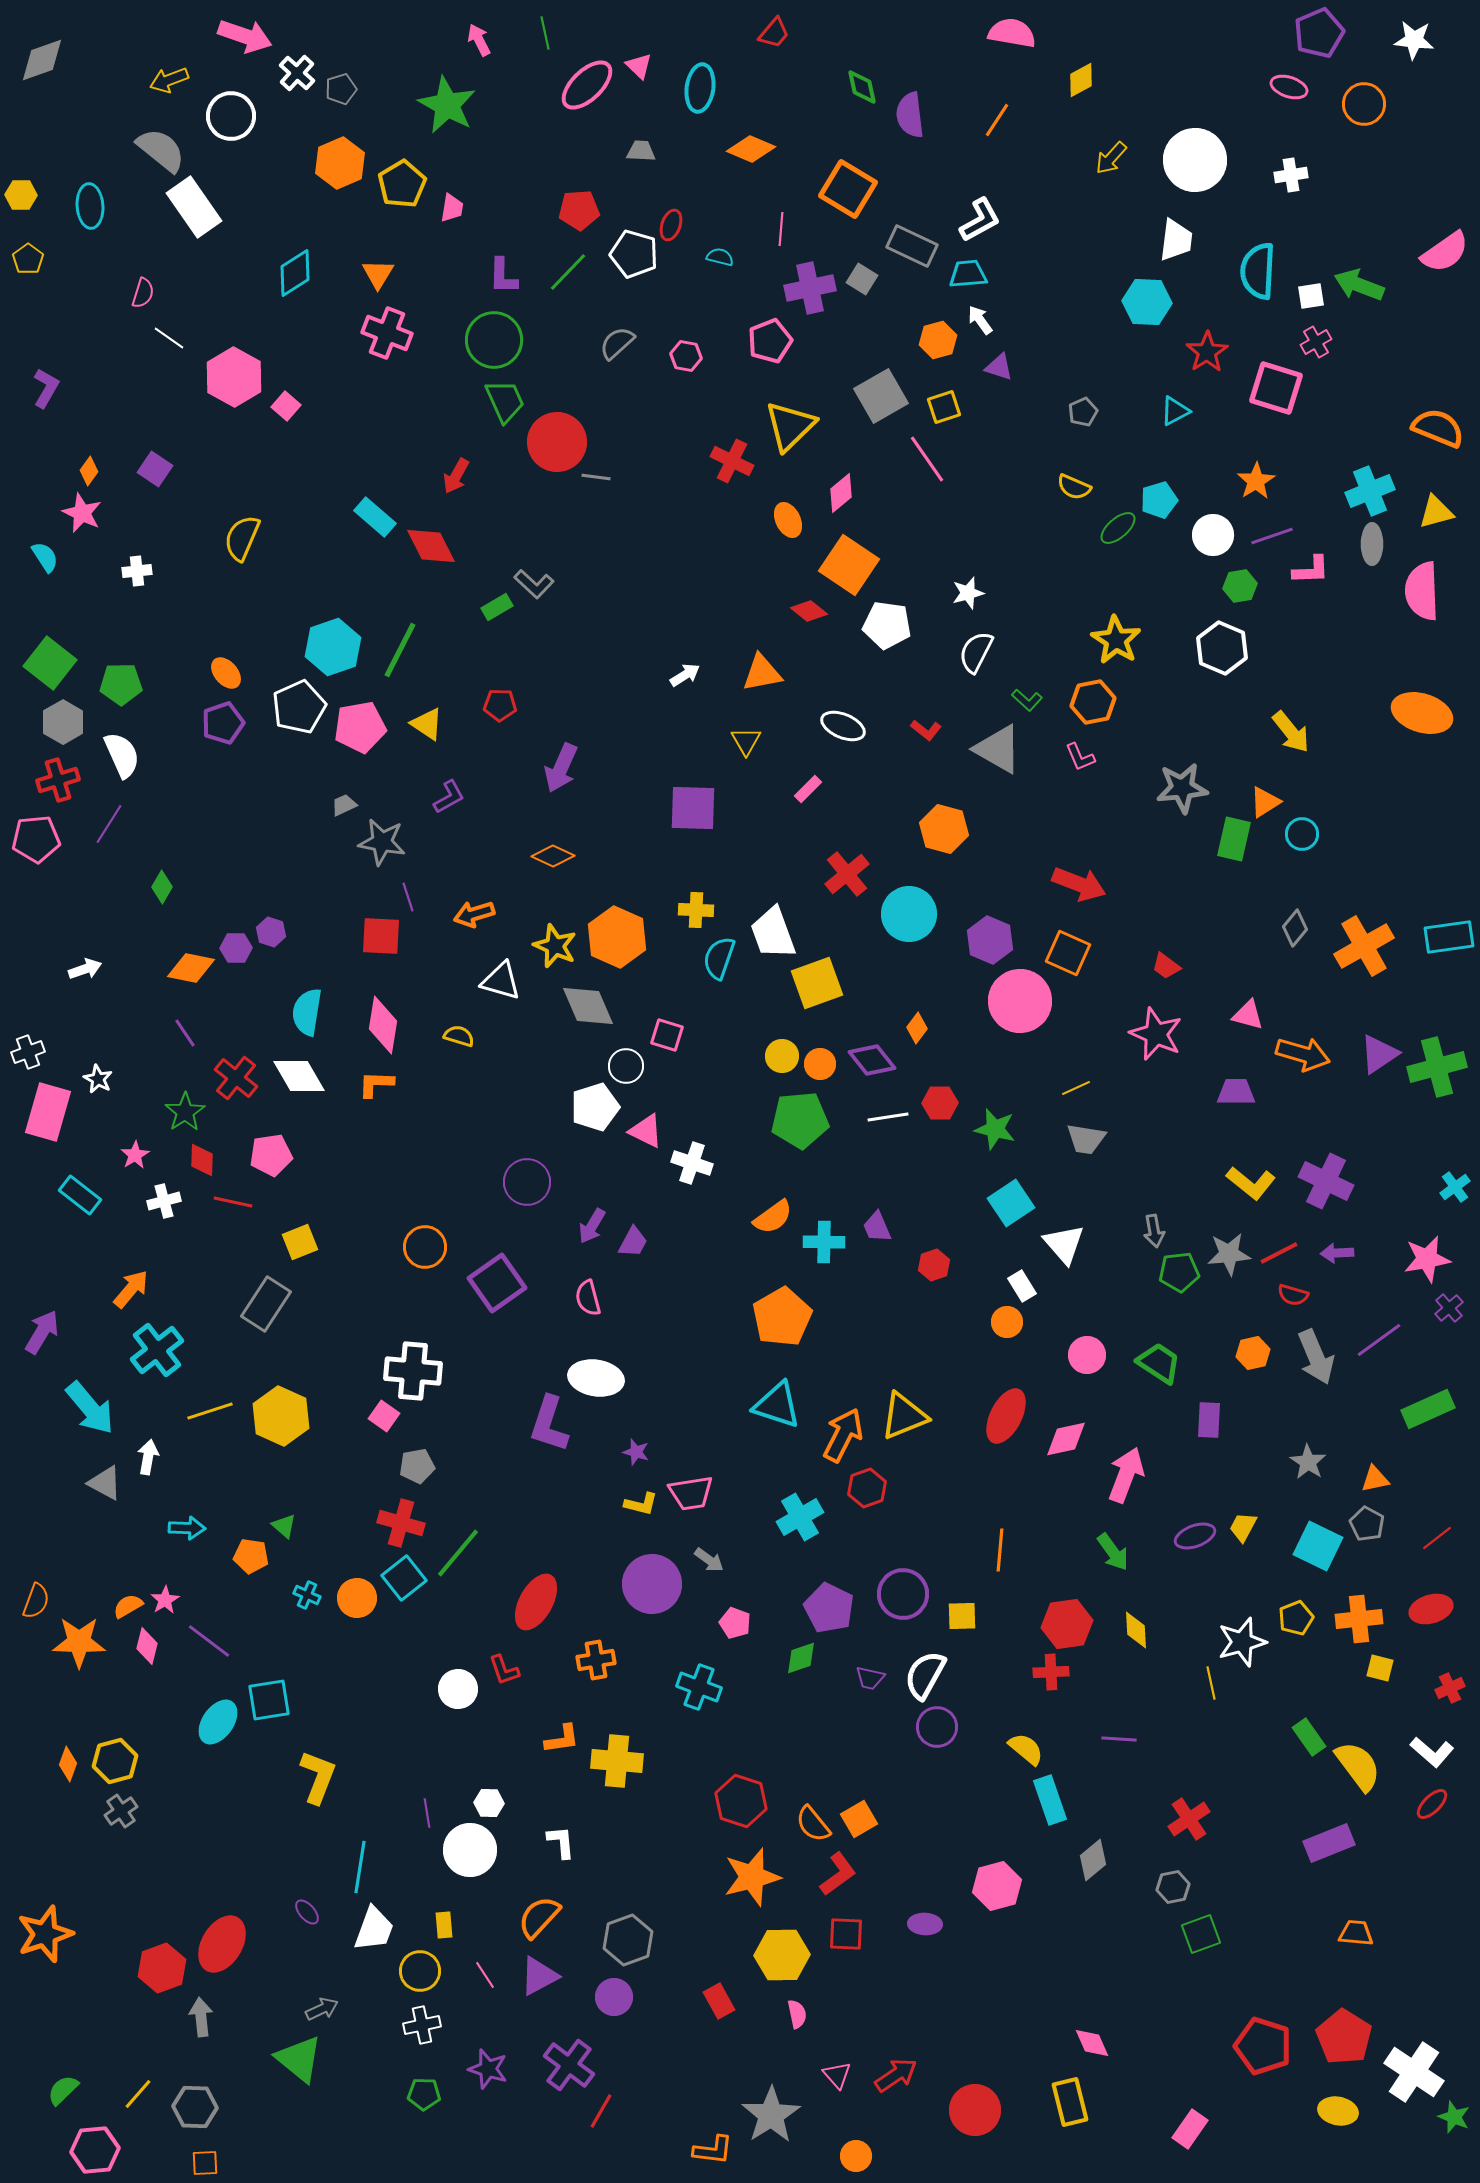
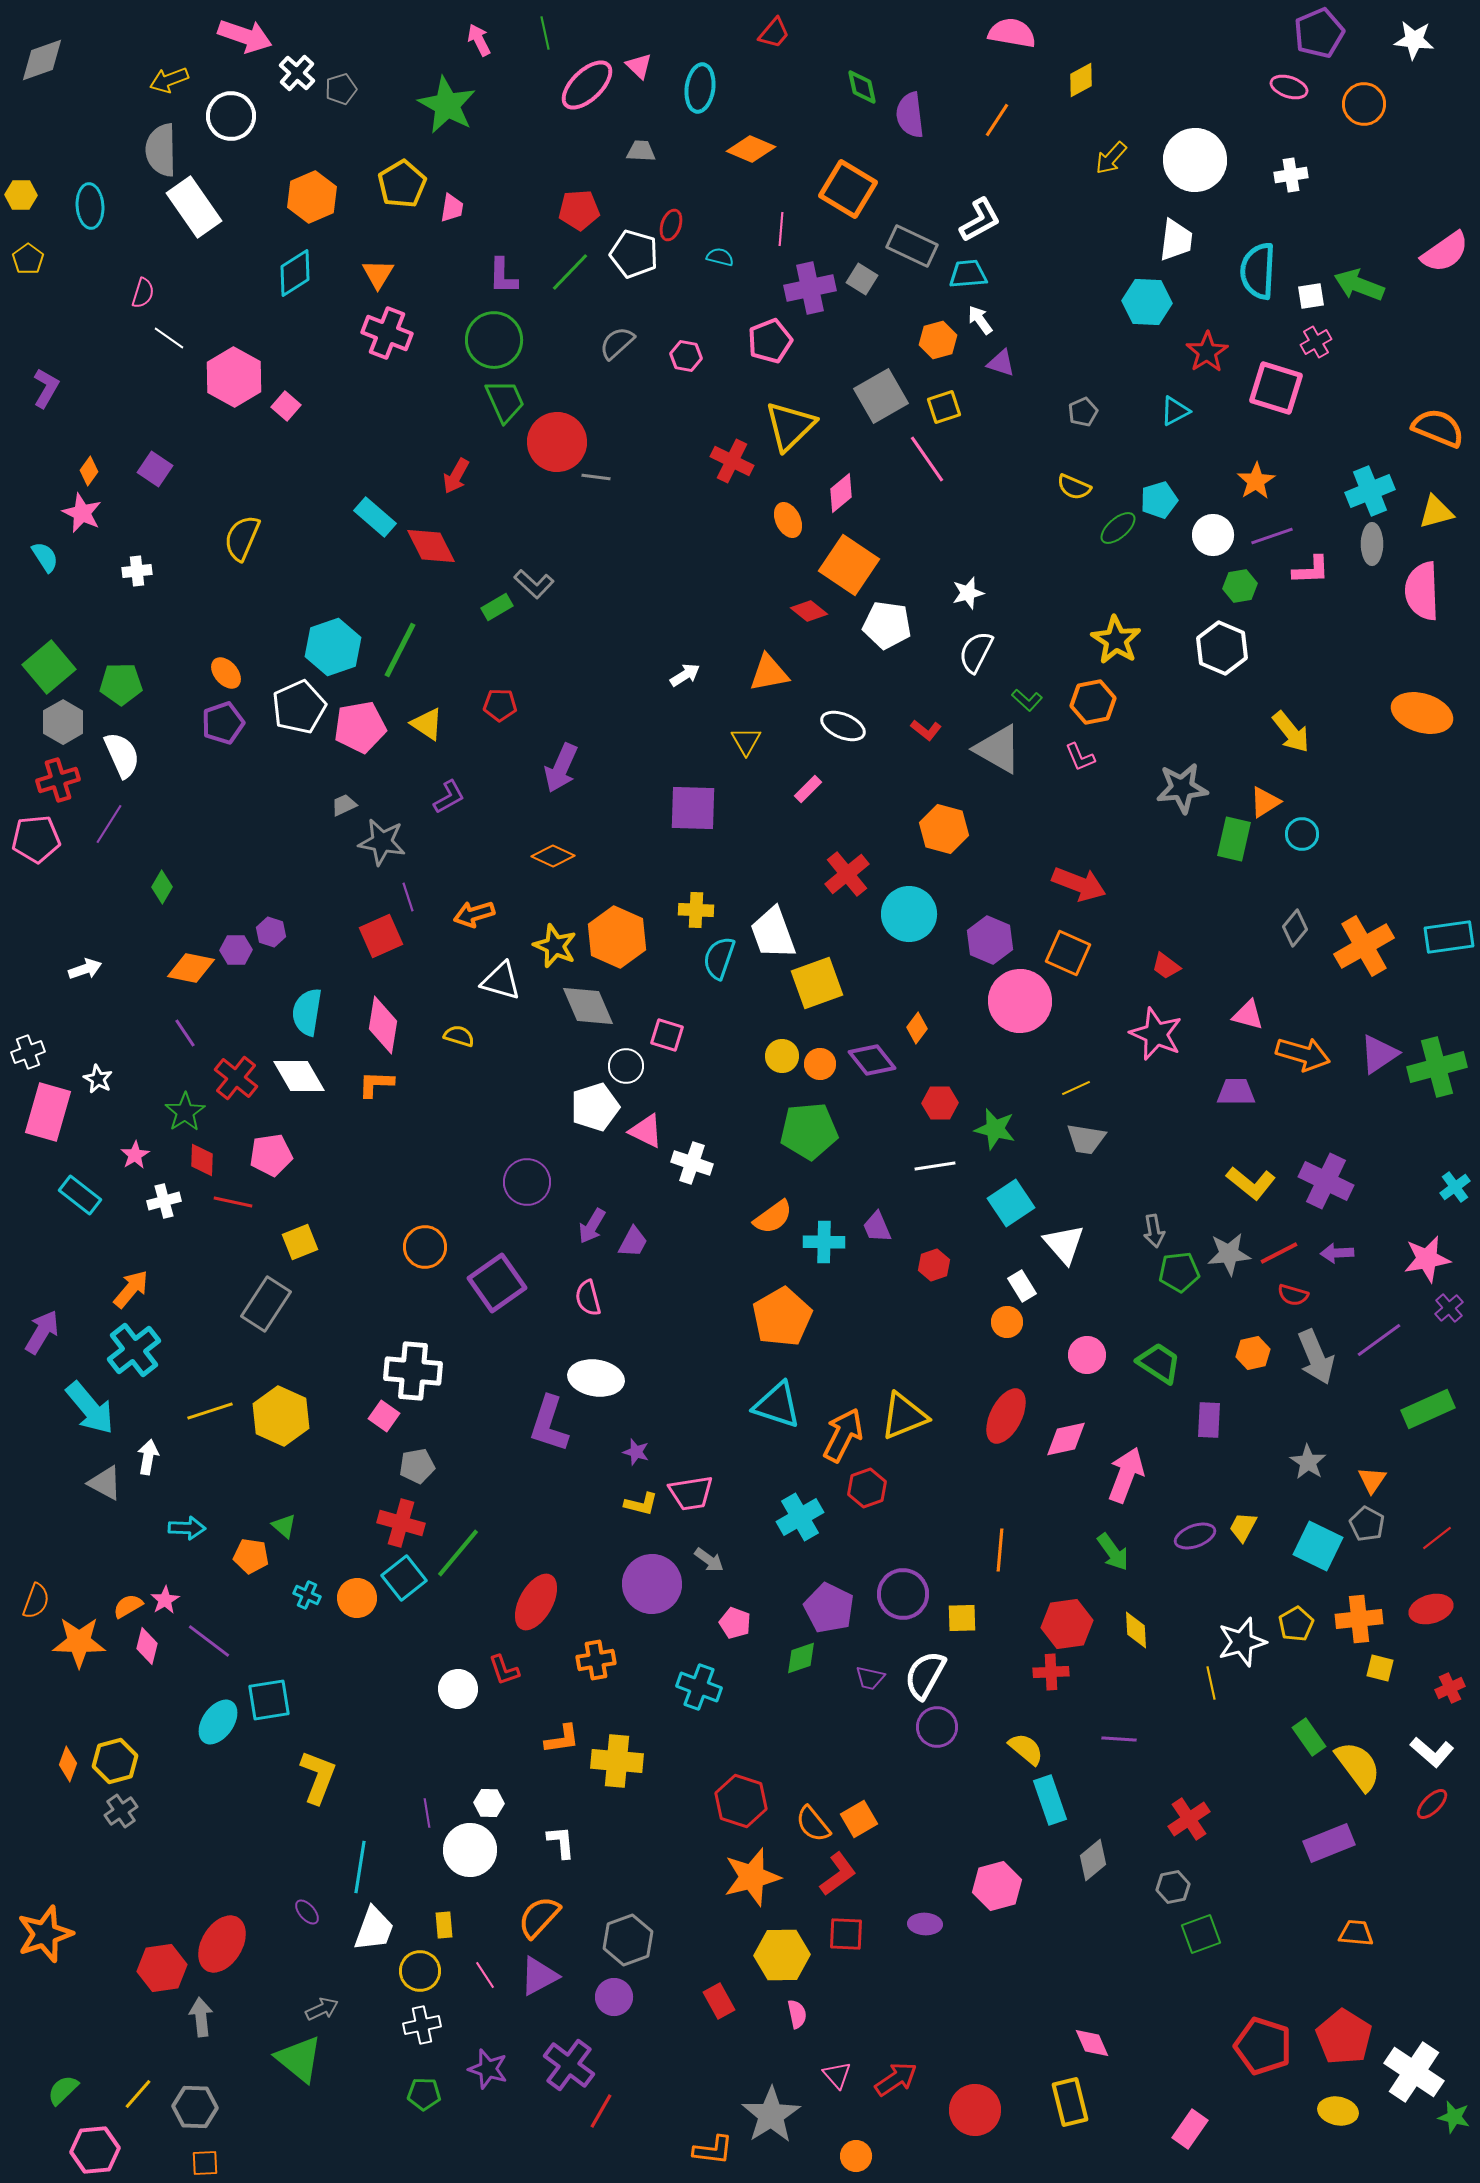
gray semicircle at (161, 150): rotated 130 degrees counterclockwise
orange hexagon at (340, 163): moved 28 px left, 34 px down
green line at (568, 272): moved 2 px right
purple triangle at (999, 367): moved 2 px right, 4 px up
green square at (50, 663): moved 1 px left, 4 px down; rotated 12 degrees clockwise
orange triangle at (762, 673): moved 7 px right
red square at (381, 936): rotated 27 degrees counterclockwise
purple hexagon at (236, 948): moved 2 px down
white line at (888, 1117): moved 47 px right, 49 px down
green pentagon at (800, 1120): moved 9 px right, 11 px down
cyan cross at (157, 1350): moved 23 px left
orange triangle at (1375, 1479): moved 3 px left, 1 px down; rotated 44 degrees counterclockwise
yellow square at (962, 1616): moved 2 px down
yellow pentagon at (1296, 1618): moved 6 px down; rotated 8 degrees counterclockwise
red hexagon at (162, 1968): rotated 12 degrees clockwise
red arrow at (896, 2075): moved 4 px down
green star at (1454, 2117): rotated 8 degrees counterclockwise
